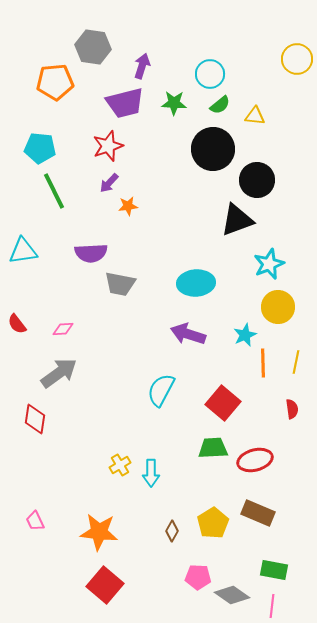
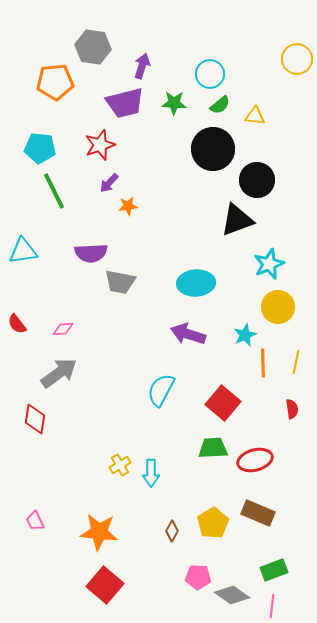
red star at (108, 146): moved 8 px left, 1 px up
gray trapezoid at (120, 284): moved 2 px up
green rectangle at (274, 570): rotated 32 degrees counterclockwise
